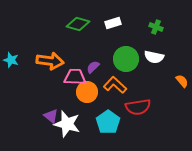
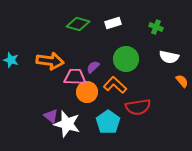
white semicircle: moved 15 px right
